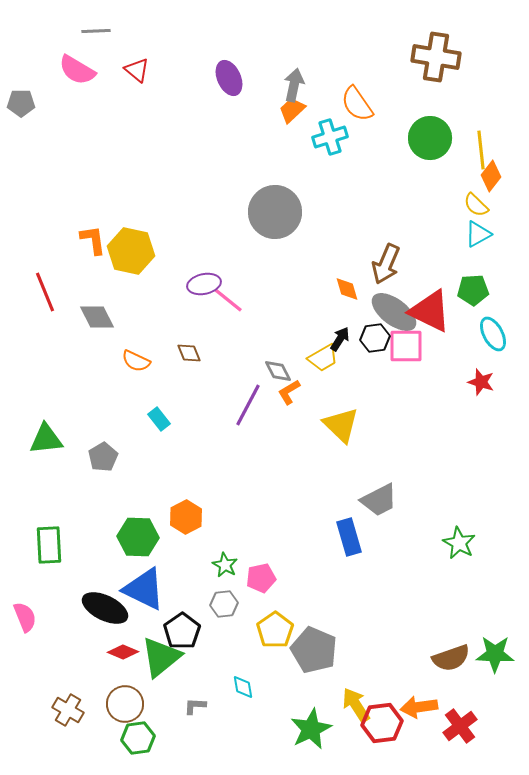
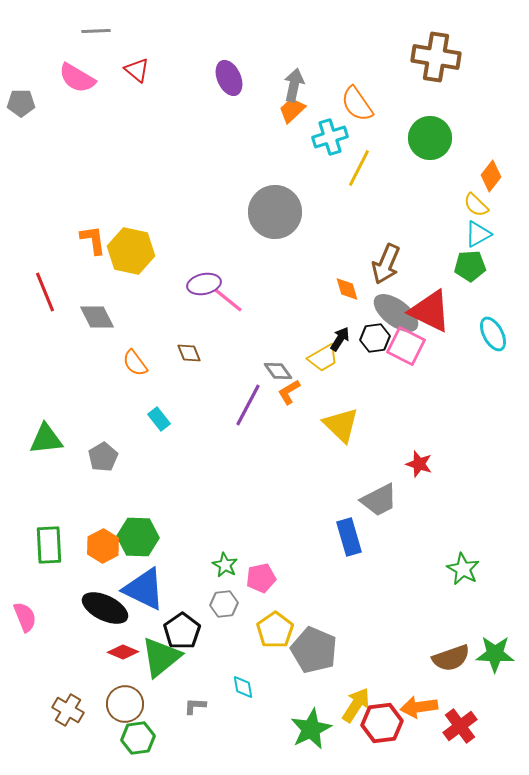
pink semicircle at (77, 70): moved 8 px down
yellow line at (481, 150): moved 122 px left, 18 px down; rotated 33 degrees clockwise
green pentagon at (473, 290): moved 3 px left, 24 px up
gray ellipse at (394, 312): moved 2 px right, 1 px down
pink square at (406, 346): rotated 27 degrees clockwise
orange semicircle at (136, 361): moved 1 px left, 2 px down; rotated 28 degrees clockwise
gray diamond at (278, 371): rotated 8 degrees counterclockwise
red star at (481, 382): moved 62 px left, 82 px down
orange hexagon at (186, 517): moved 83 px left, 29 px down
green star at (459, 543): moved 4 px right, 26 px down
yellow arrow at (356, 705): rotated 66 degrees clockwise
